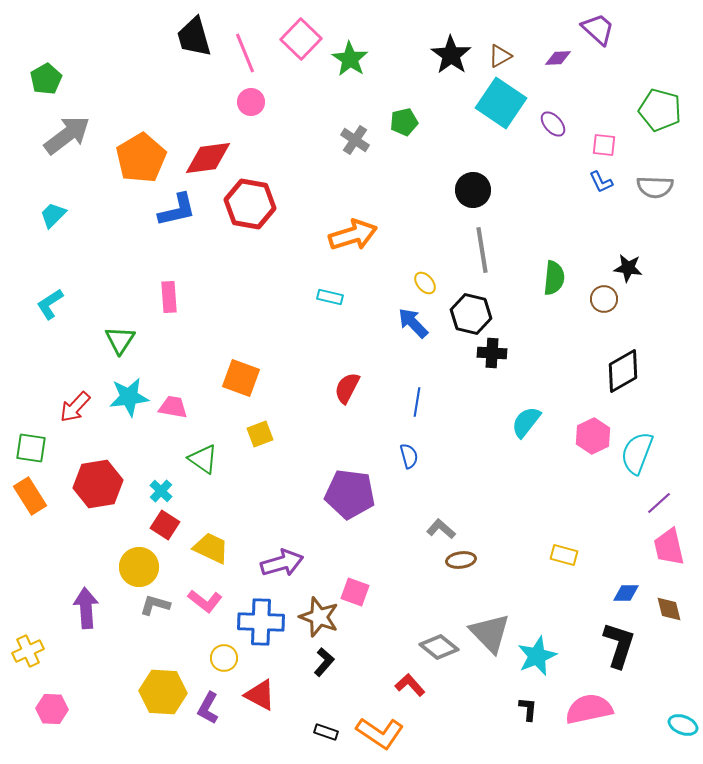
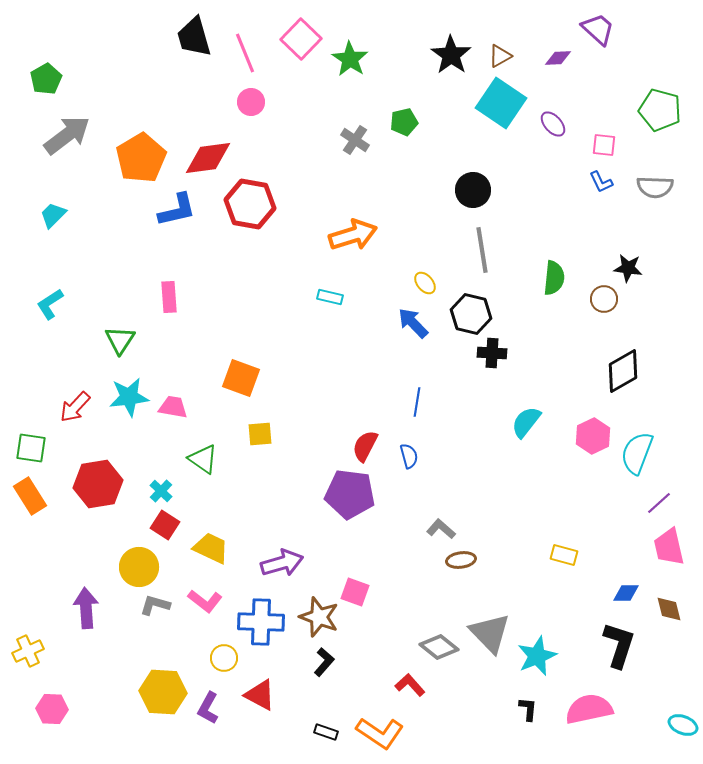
red semicircle at (347, 388): moved 18 px right, 58 px down
yellow square at (260, 434): rotated 16 degrees clockwise
